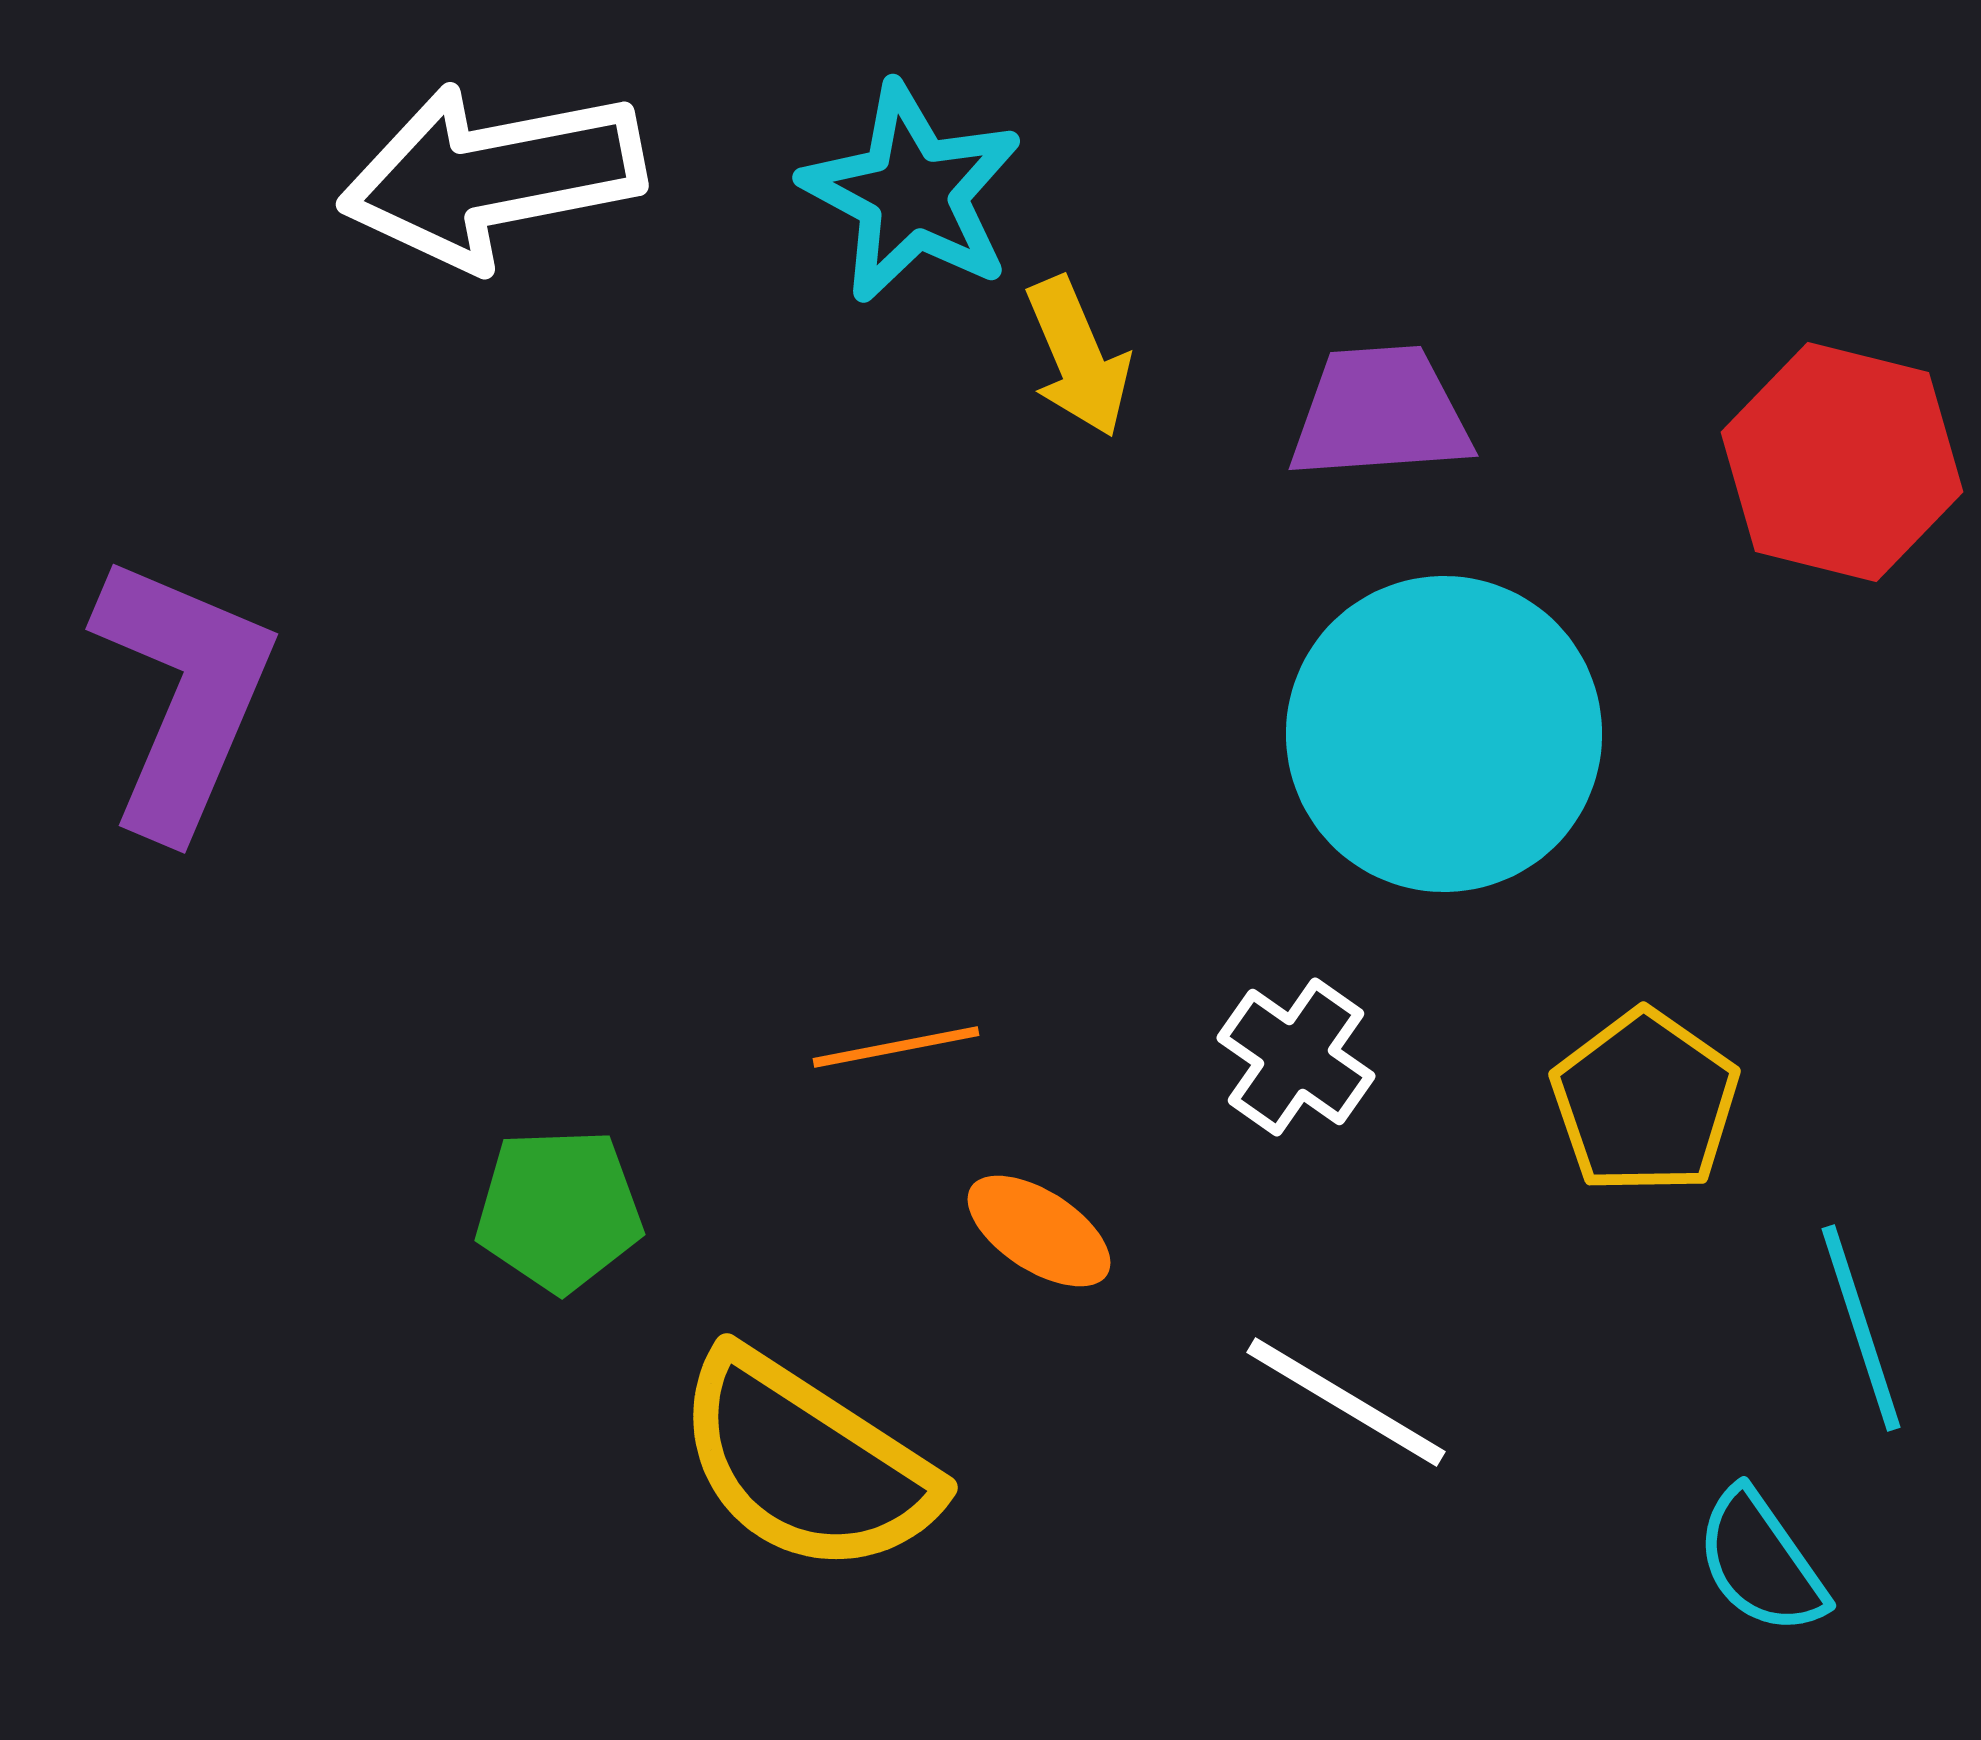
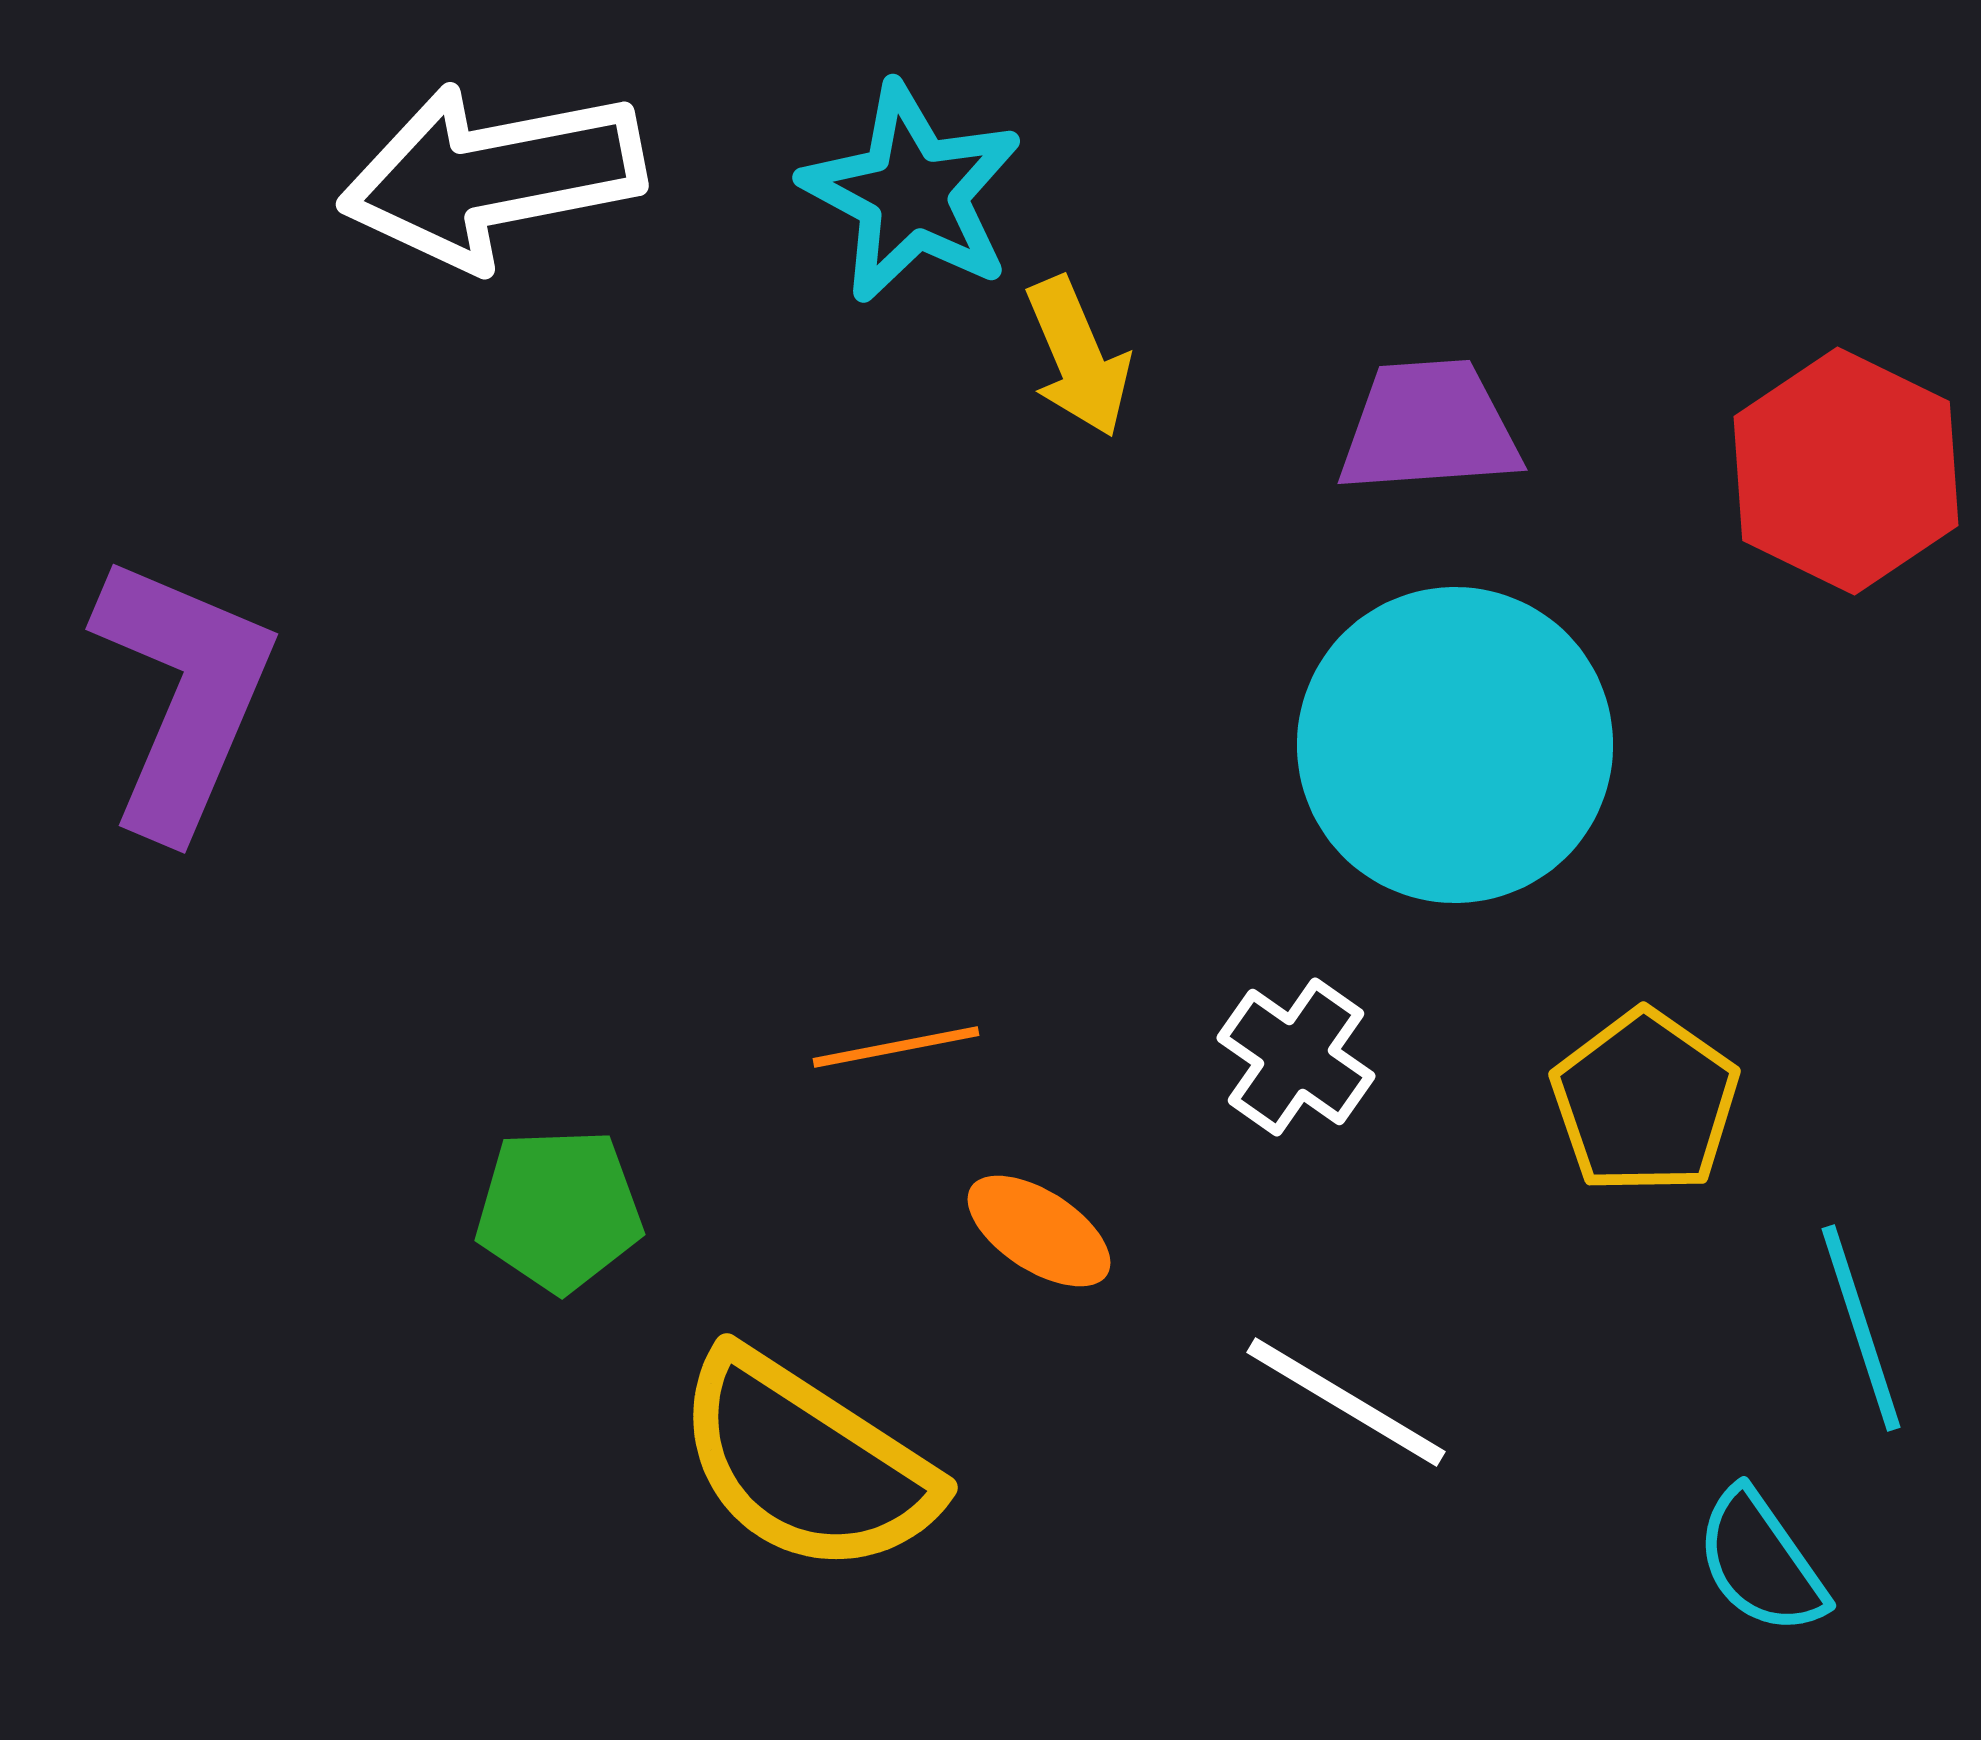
purple trapezoid: moved 49 px right, 14 px down
red hexagon: moved 4 px right, 9 px down; rotated 12 degrees clockwise
cyan circle: moved 11 px right, 11 px down
